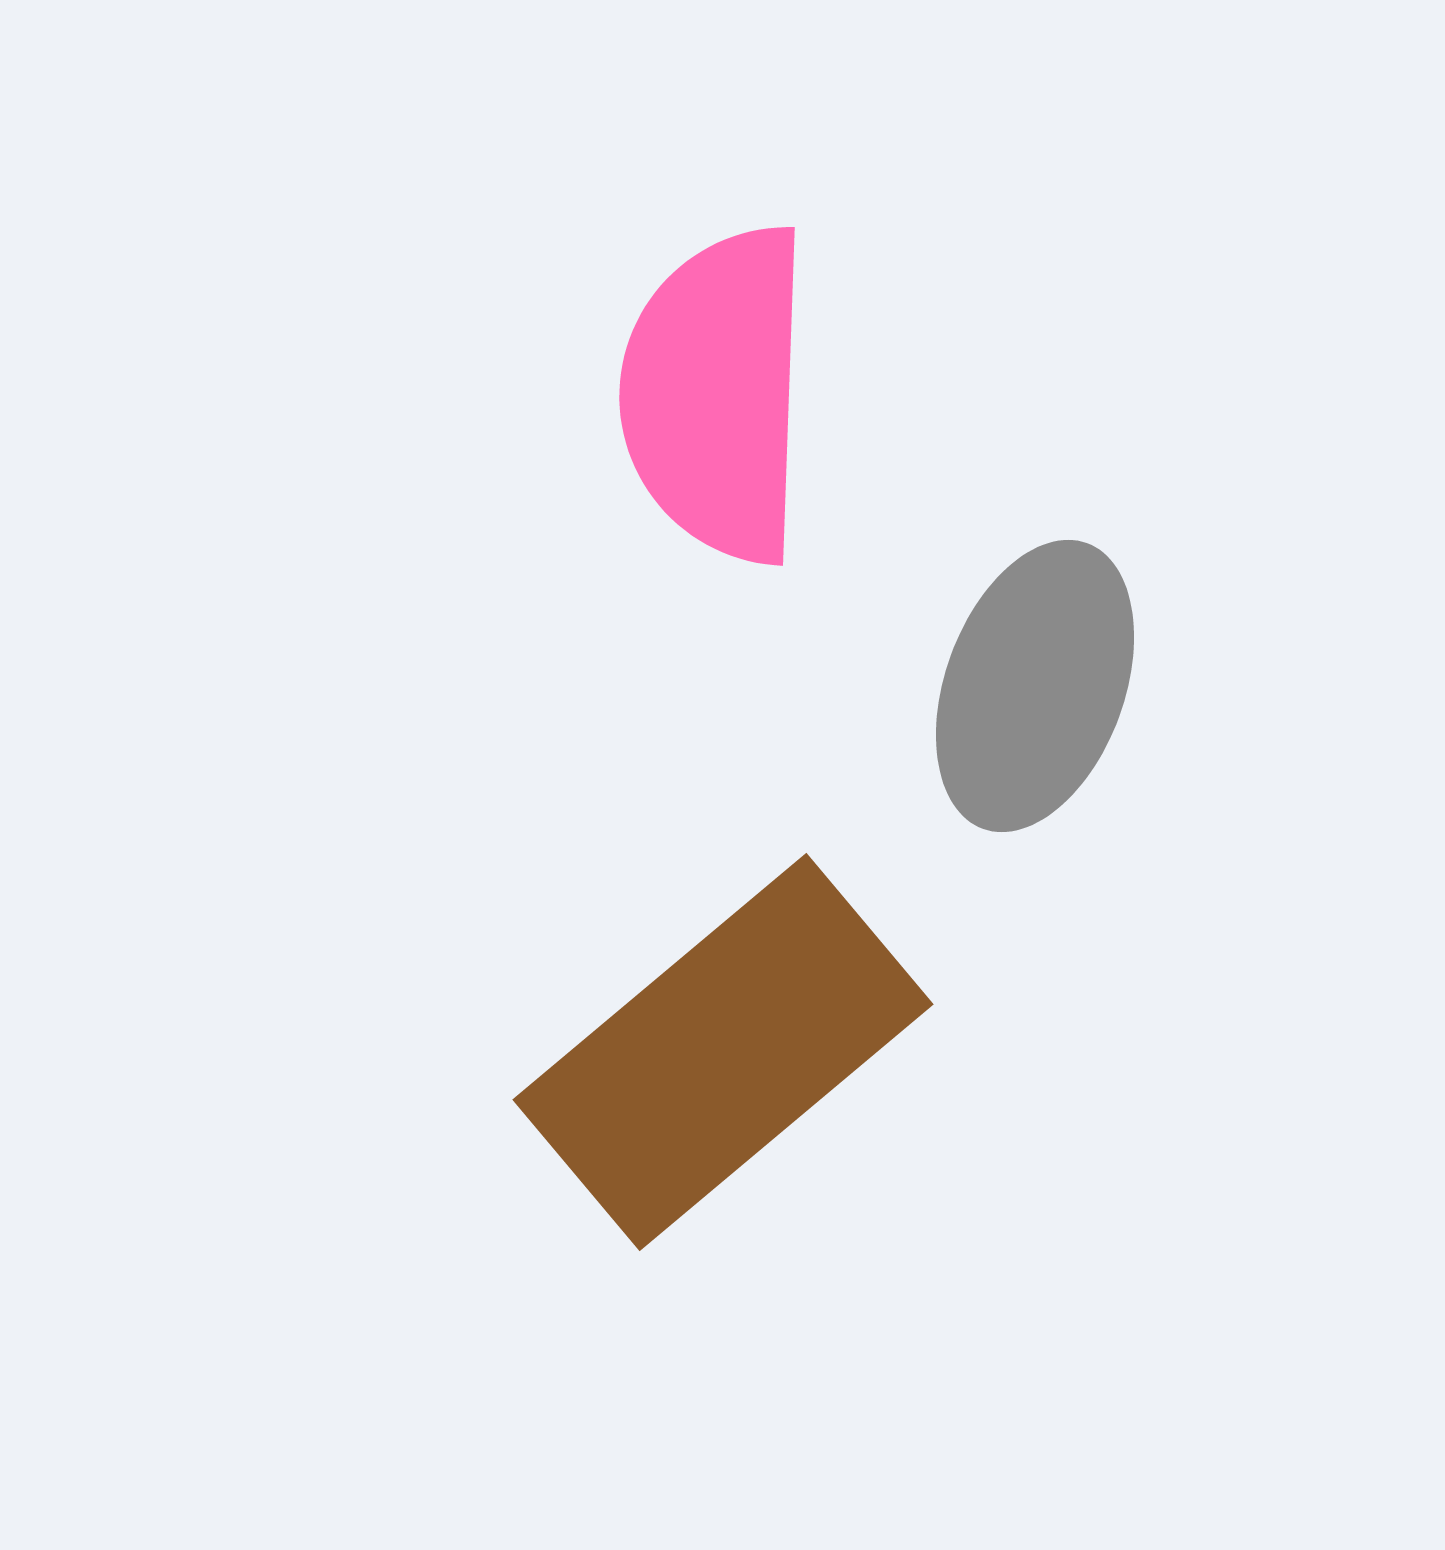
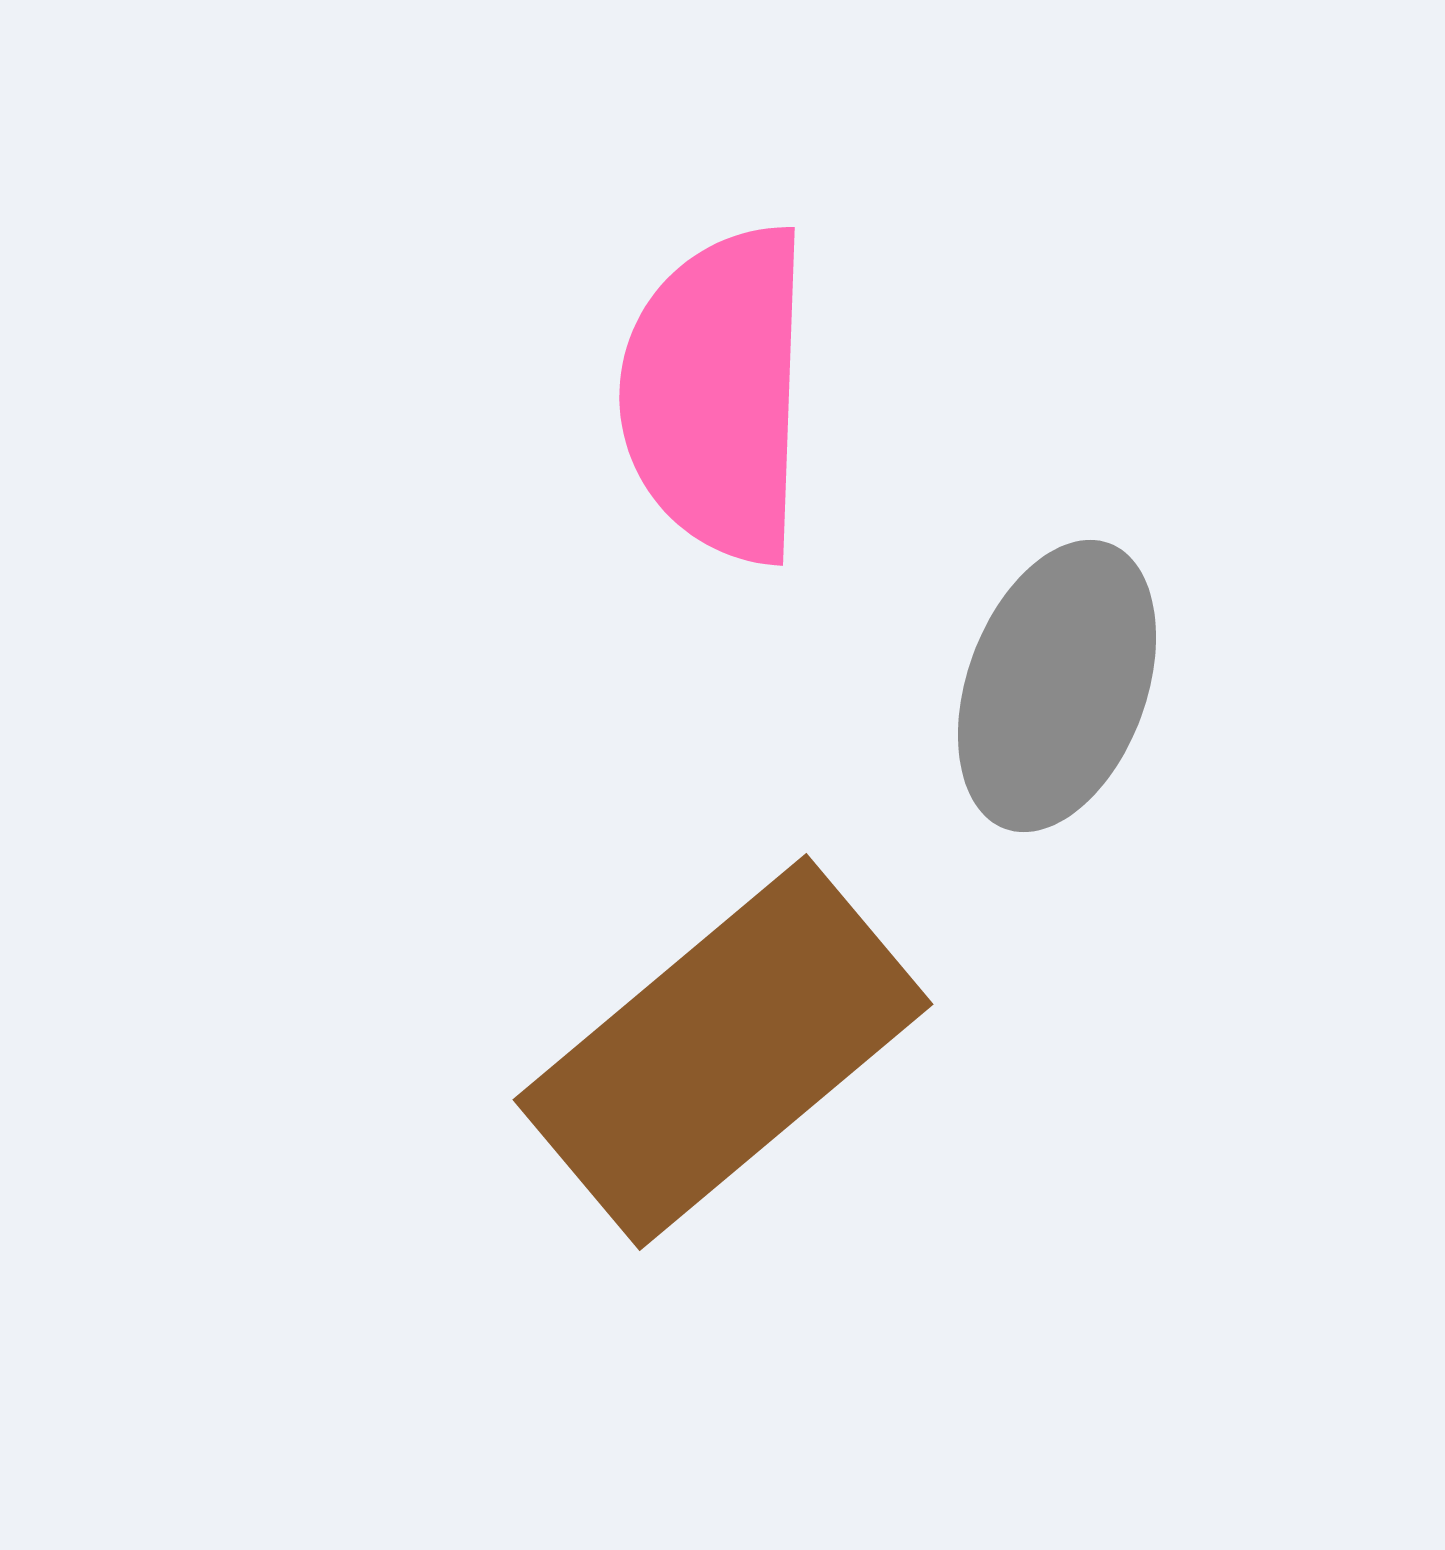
gray ellipse: moved 22 px right
